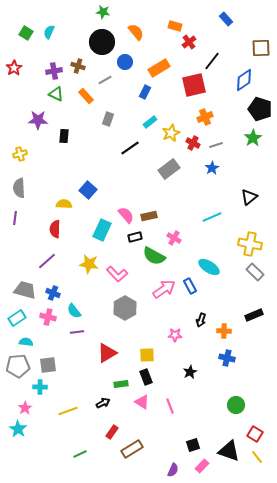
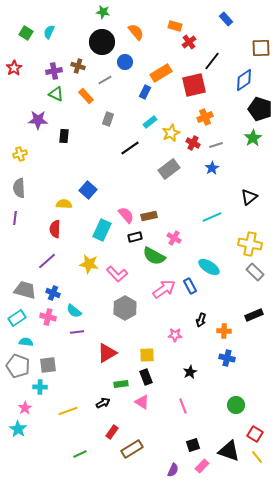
orange rectangle at (159, 68): moved 2 px right, 5 px down
cyan semicircle at (74, 311): rotated 14 degrees counterclockwise
gray pentagon at (18, 366): rotated 25 degrees clockwise
pink line at (170, 406): moved 13 px right
